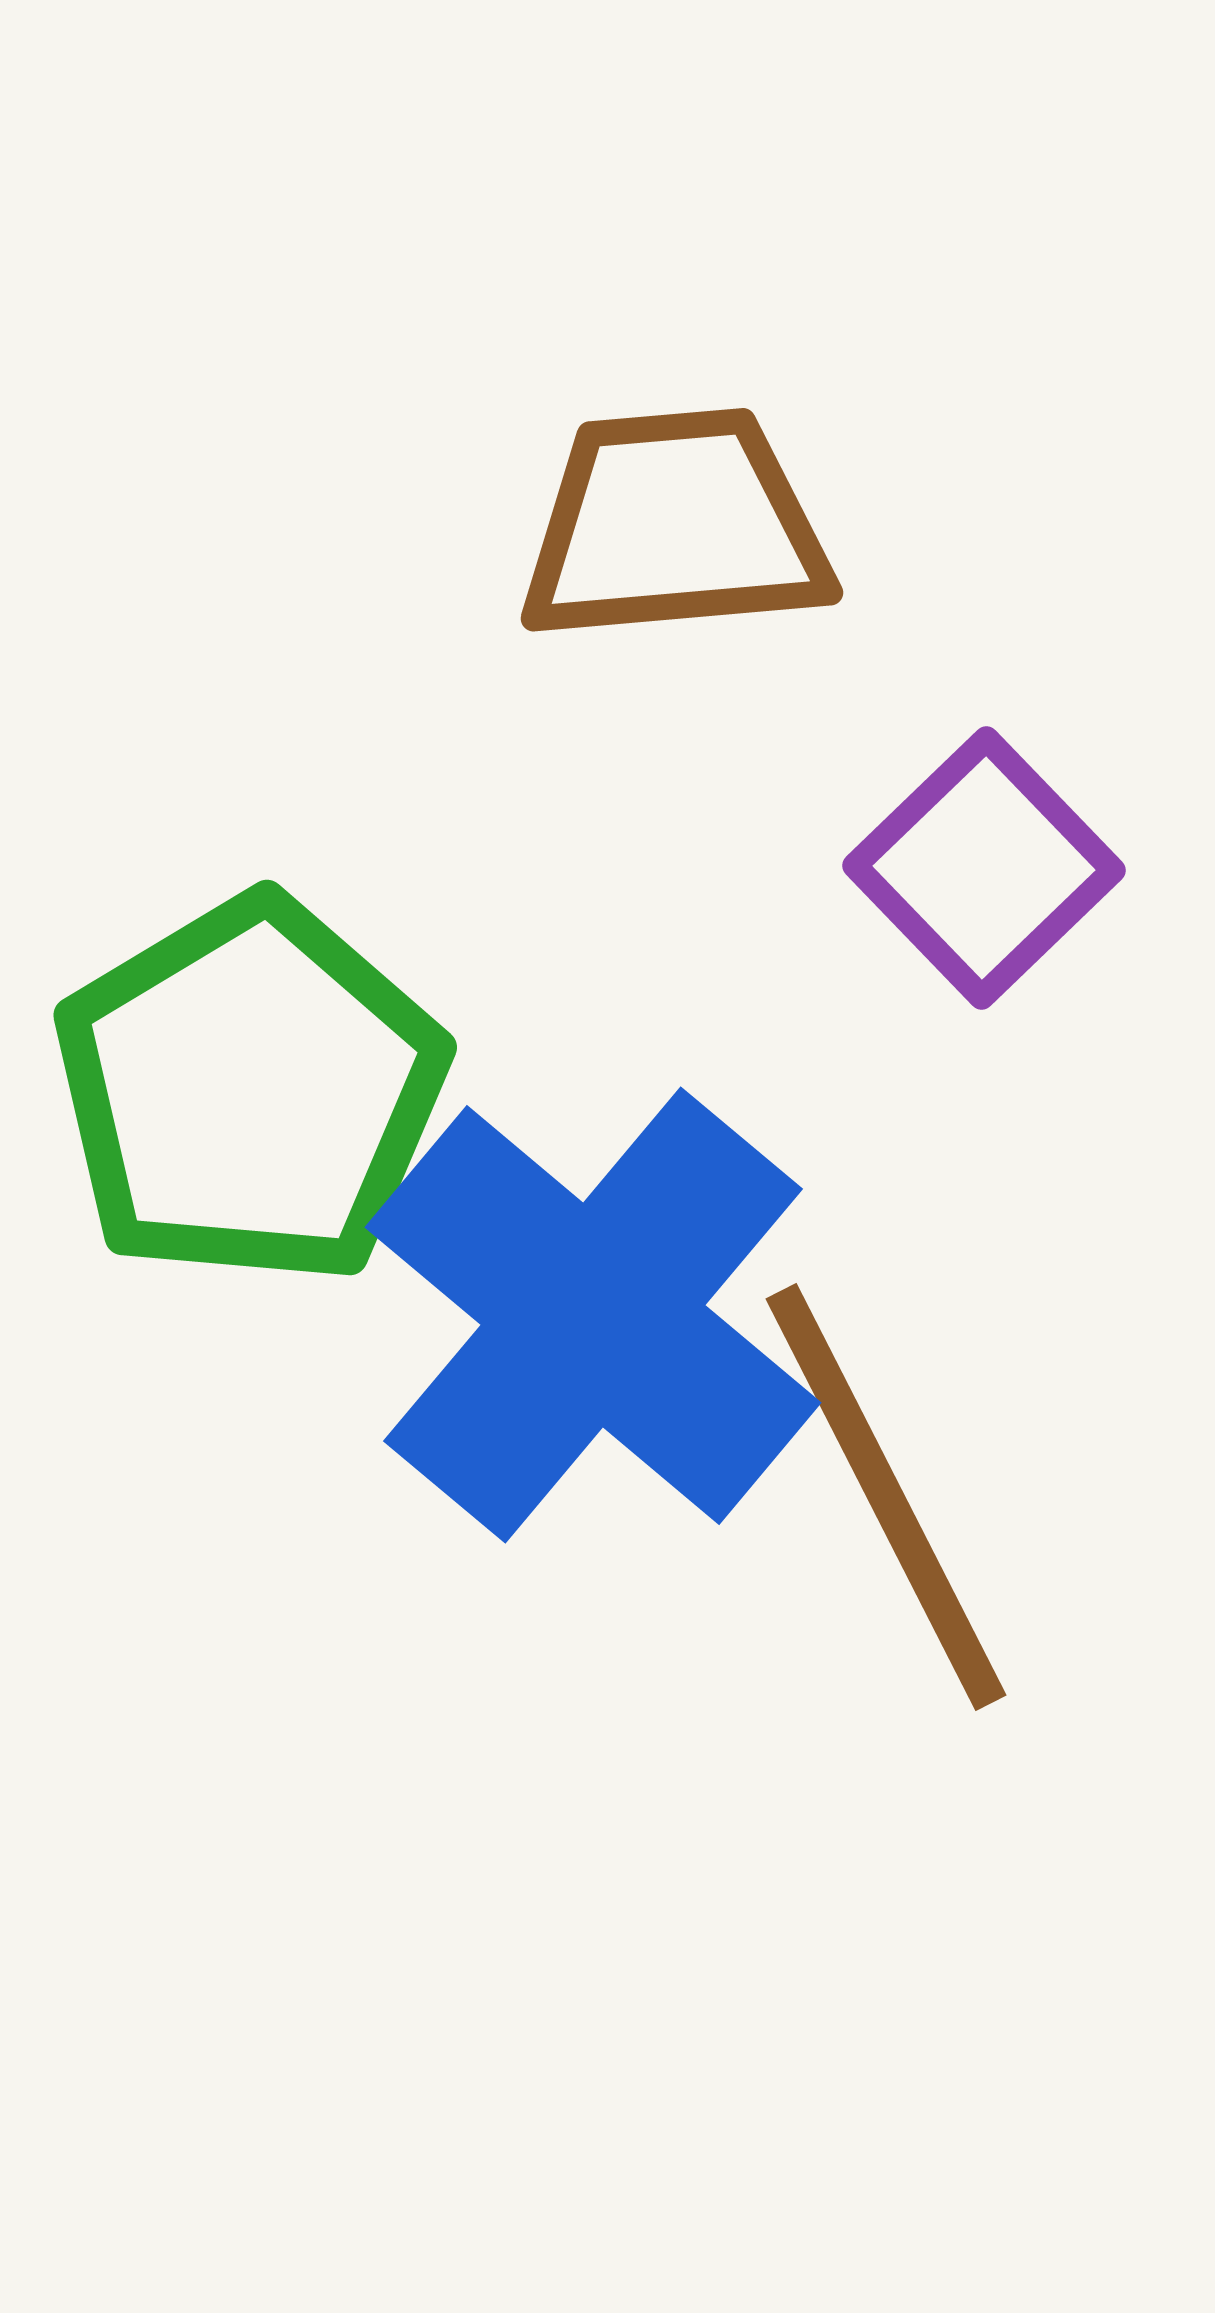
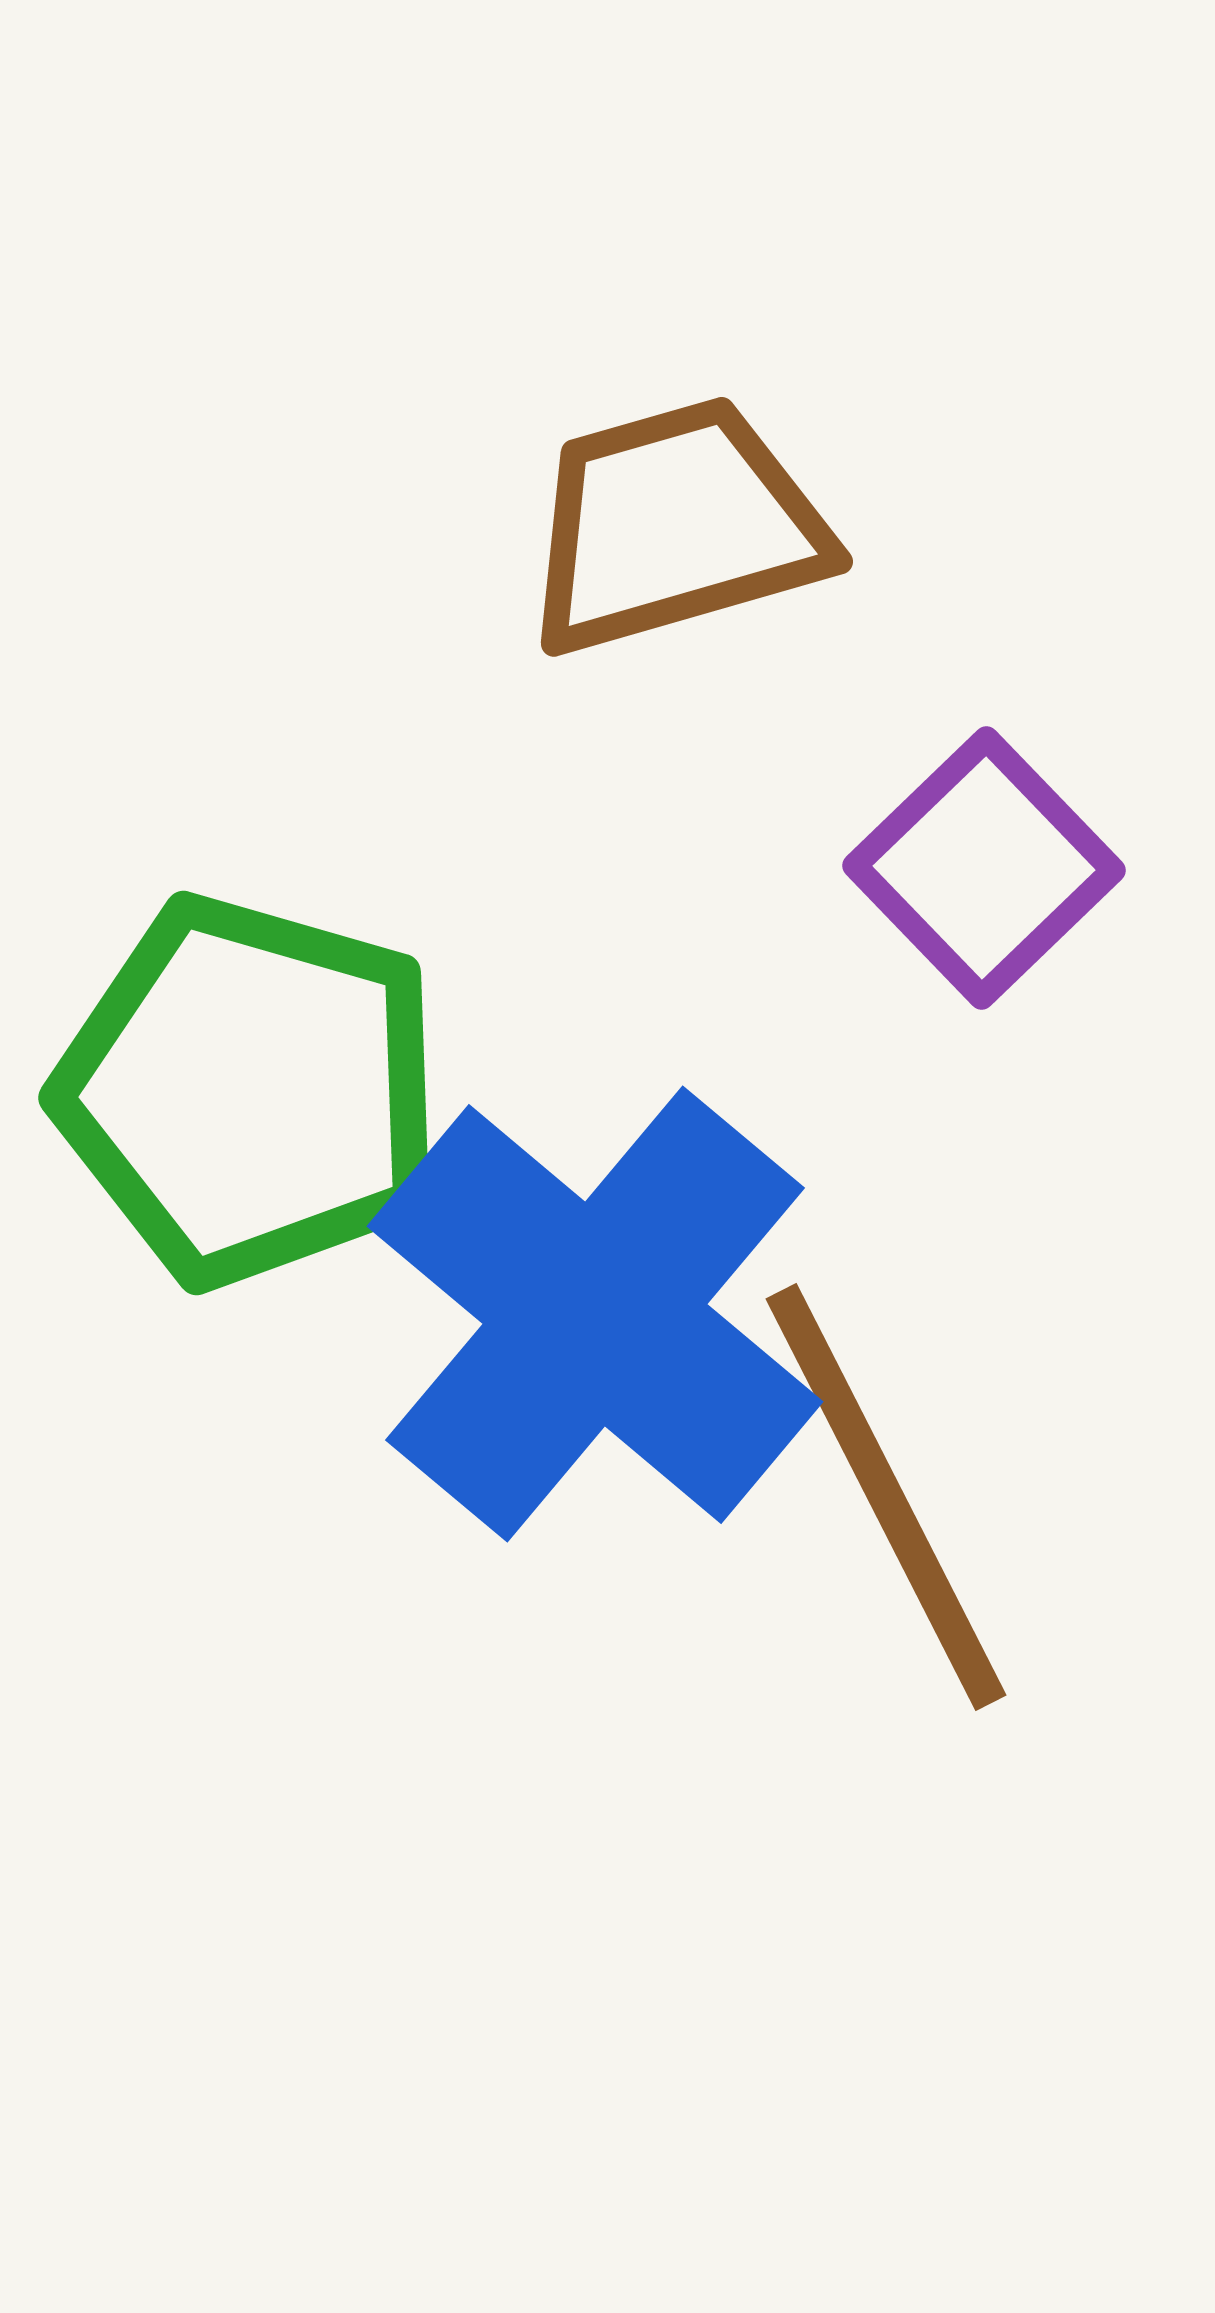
brown trapezoid: rotated 11 degrees counterclockwise
green pentagon: rotated 25 degrees counterclockwise
blue cross: moved 2 px right, 1 px up
